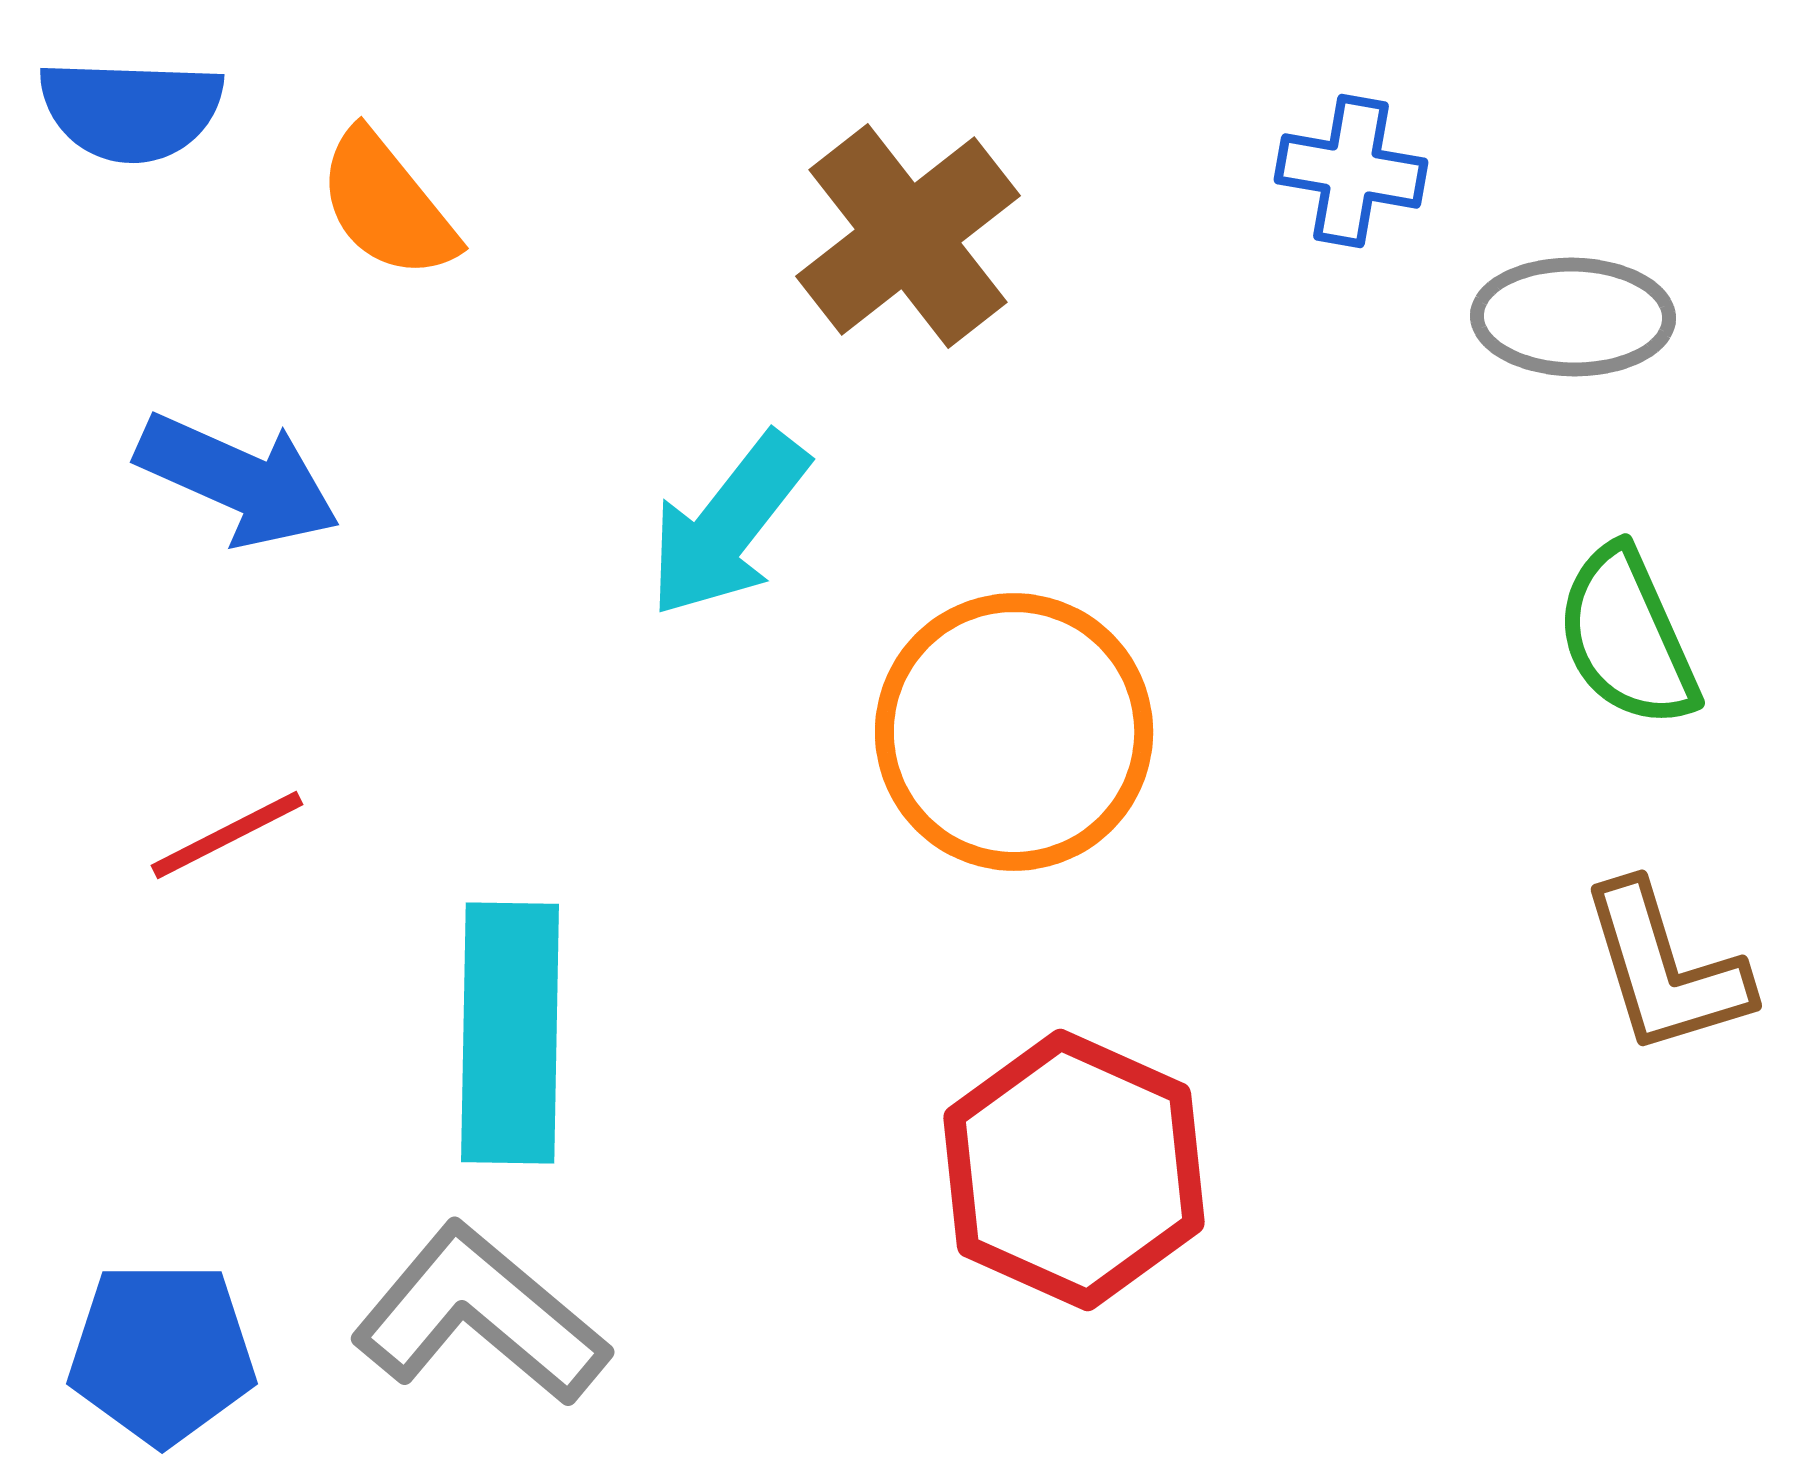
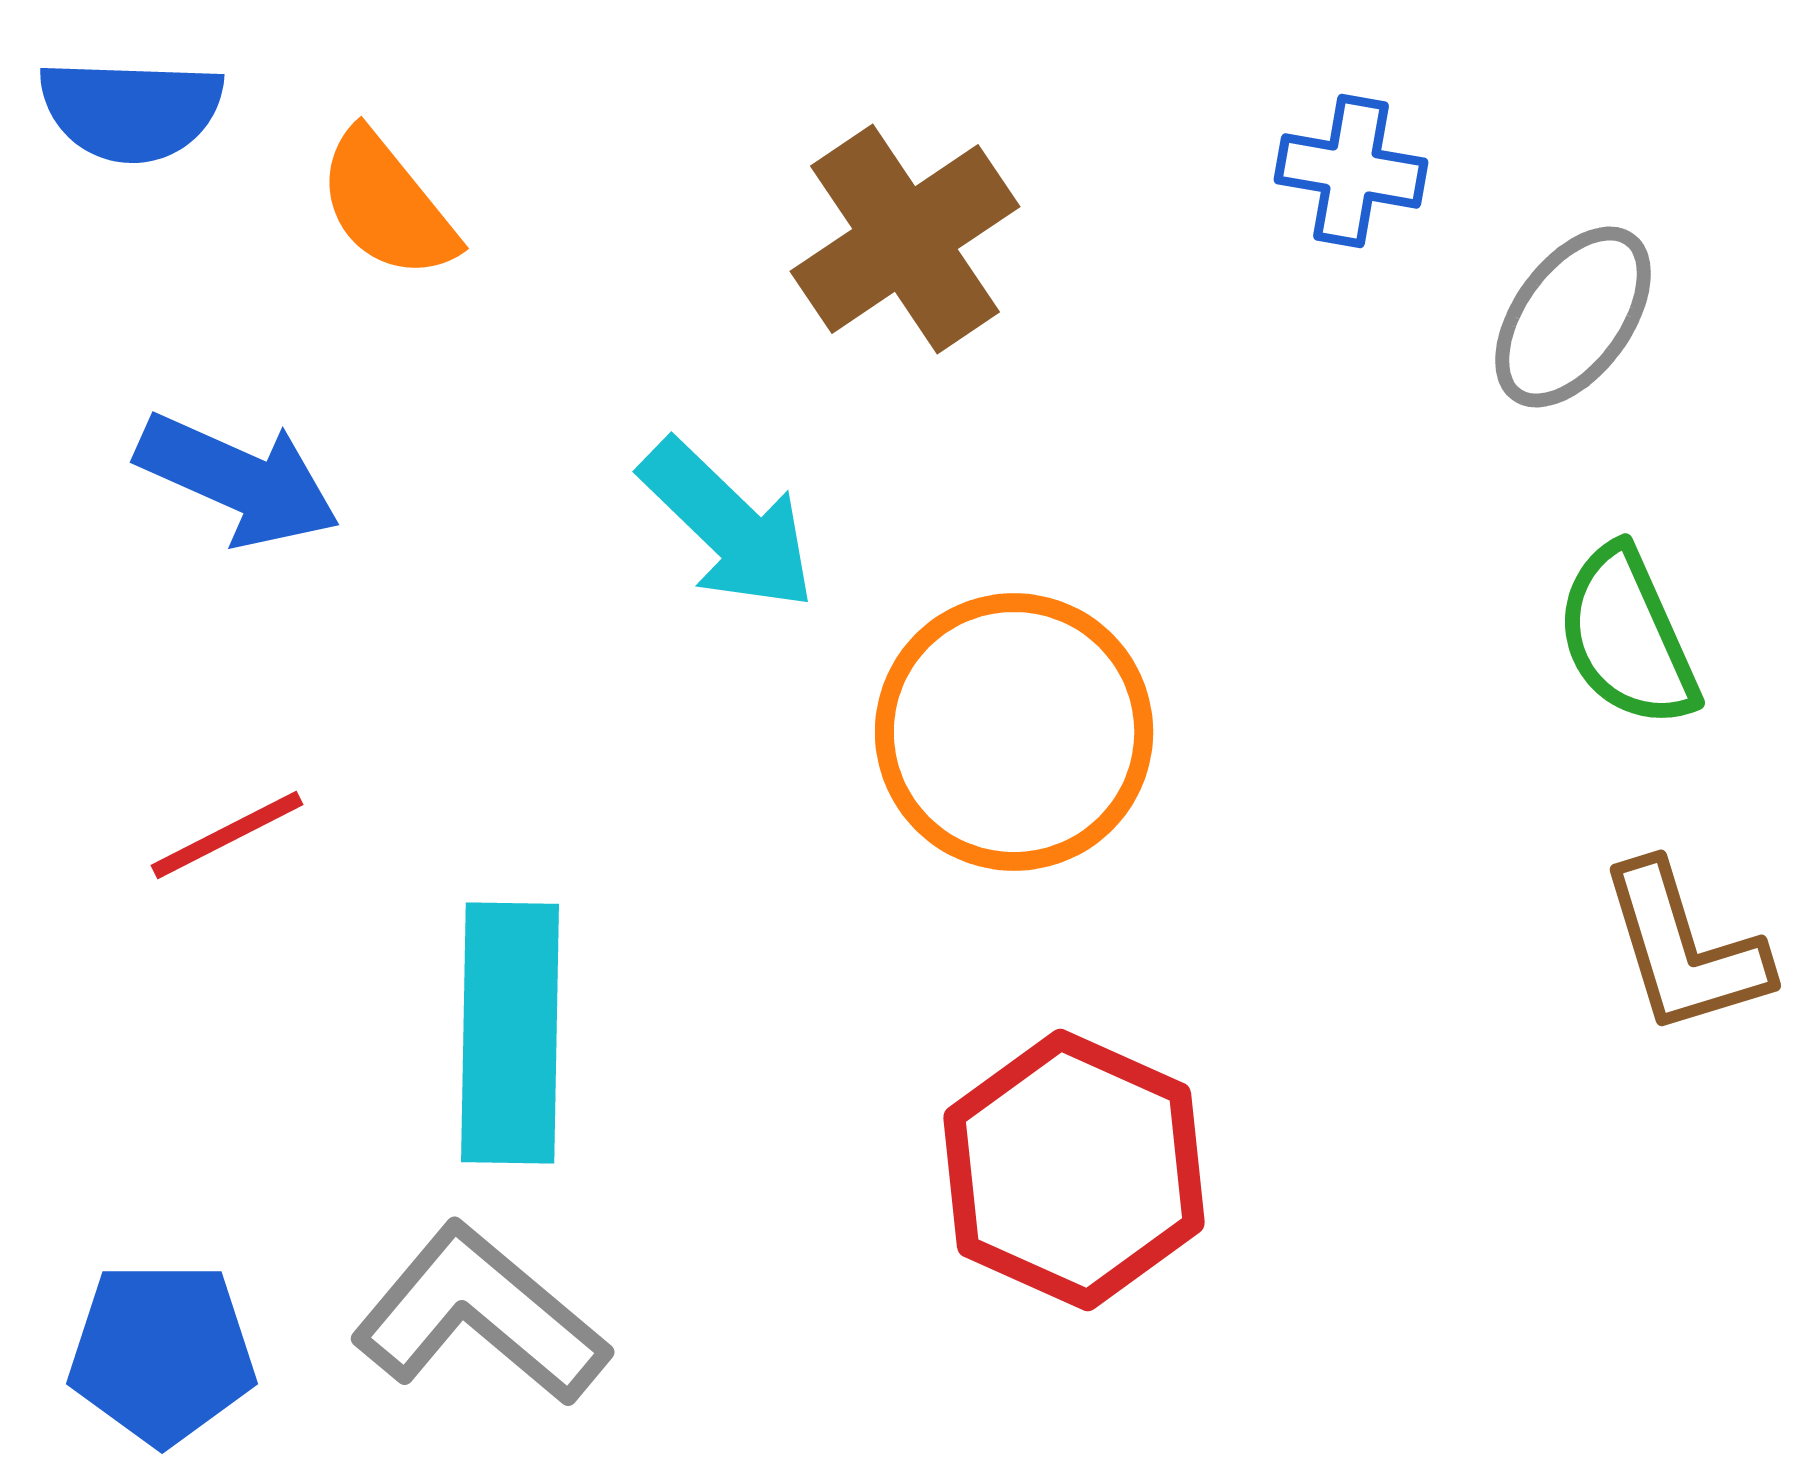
brown cross: moved 3 px left, 3 px down; rotated 4 degrees clockwise
gray ellipse: rotated 55 degrees counterclockwise
cyan arrow: rotated 84 degrees counterclockwise
brown L-shape: moved 19 px right, 20 px up
